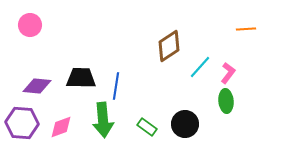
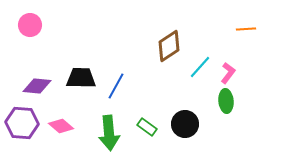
blue line: rotated 20 degrees clockwise
green arrow: moved 6 px right, 13 px down
pink diamond: moved 1 px up; rotated 60 degrees clockwise
